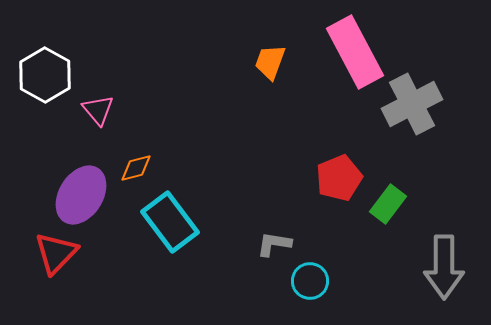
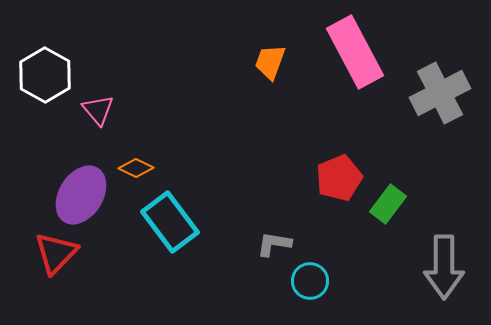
gray cross: moved 28 px right, 11 px up
orange diamond: rotated 40 degrees clockwise
